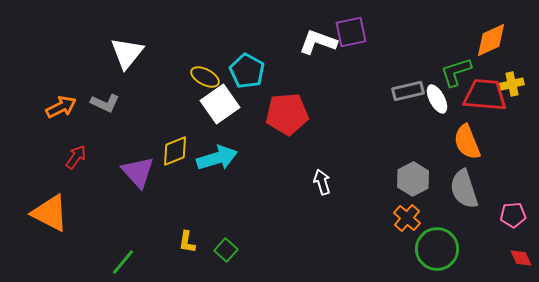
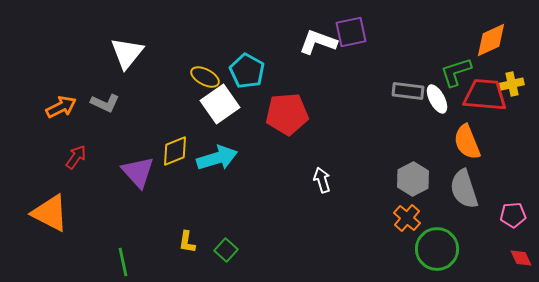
gray rectangle: rotated 20 degrees clockwise
white arrow: moved 2 px up
green line: rotated 52 degrees counterclockwise
